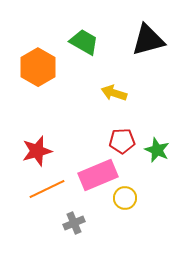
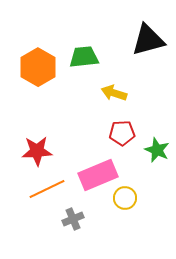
green trapezoid: moved 15 px down; rotated 36 degrees counterclockwise
red pentagon: moved 8 px up
red star: rotated 12 degrees clockwise
gray cross: moved 1 px left, 4 px up
